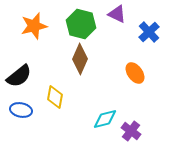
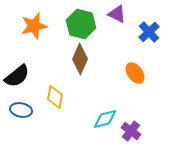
black semicircle: moved 2 px left
